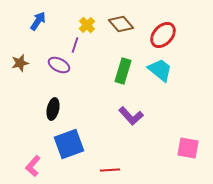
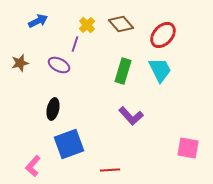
blue arrow: rotated 30 degrees clockwise
purple line: moved 1 px up
cyan trapezoid: rotated 24 degrees clockwise
